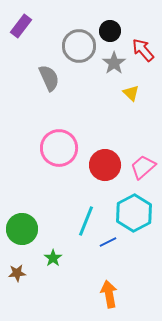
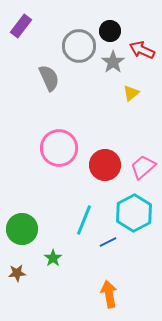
red arrow: moved 1 px left; rotated 25 degrees counterclockwise
gray star: moved 1 px left, 1 px up
yellow triangle: rotated 36 degrees clockwise
cyan line: moved 2 px left, 1 px up
